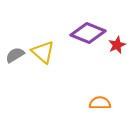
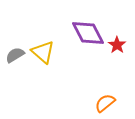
purple diamond: rotated 40 degrees clockwise
red star: rotated 12 degrees counterclockwise
orange semicircle: moved 5 px right; rotated 40 degrees counterclockwise
